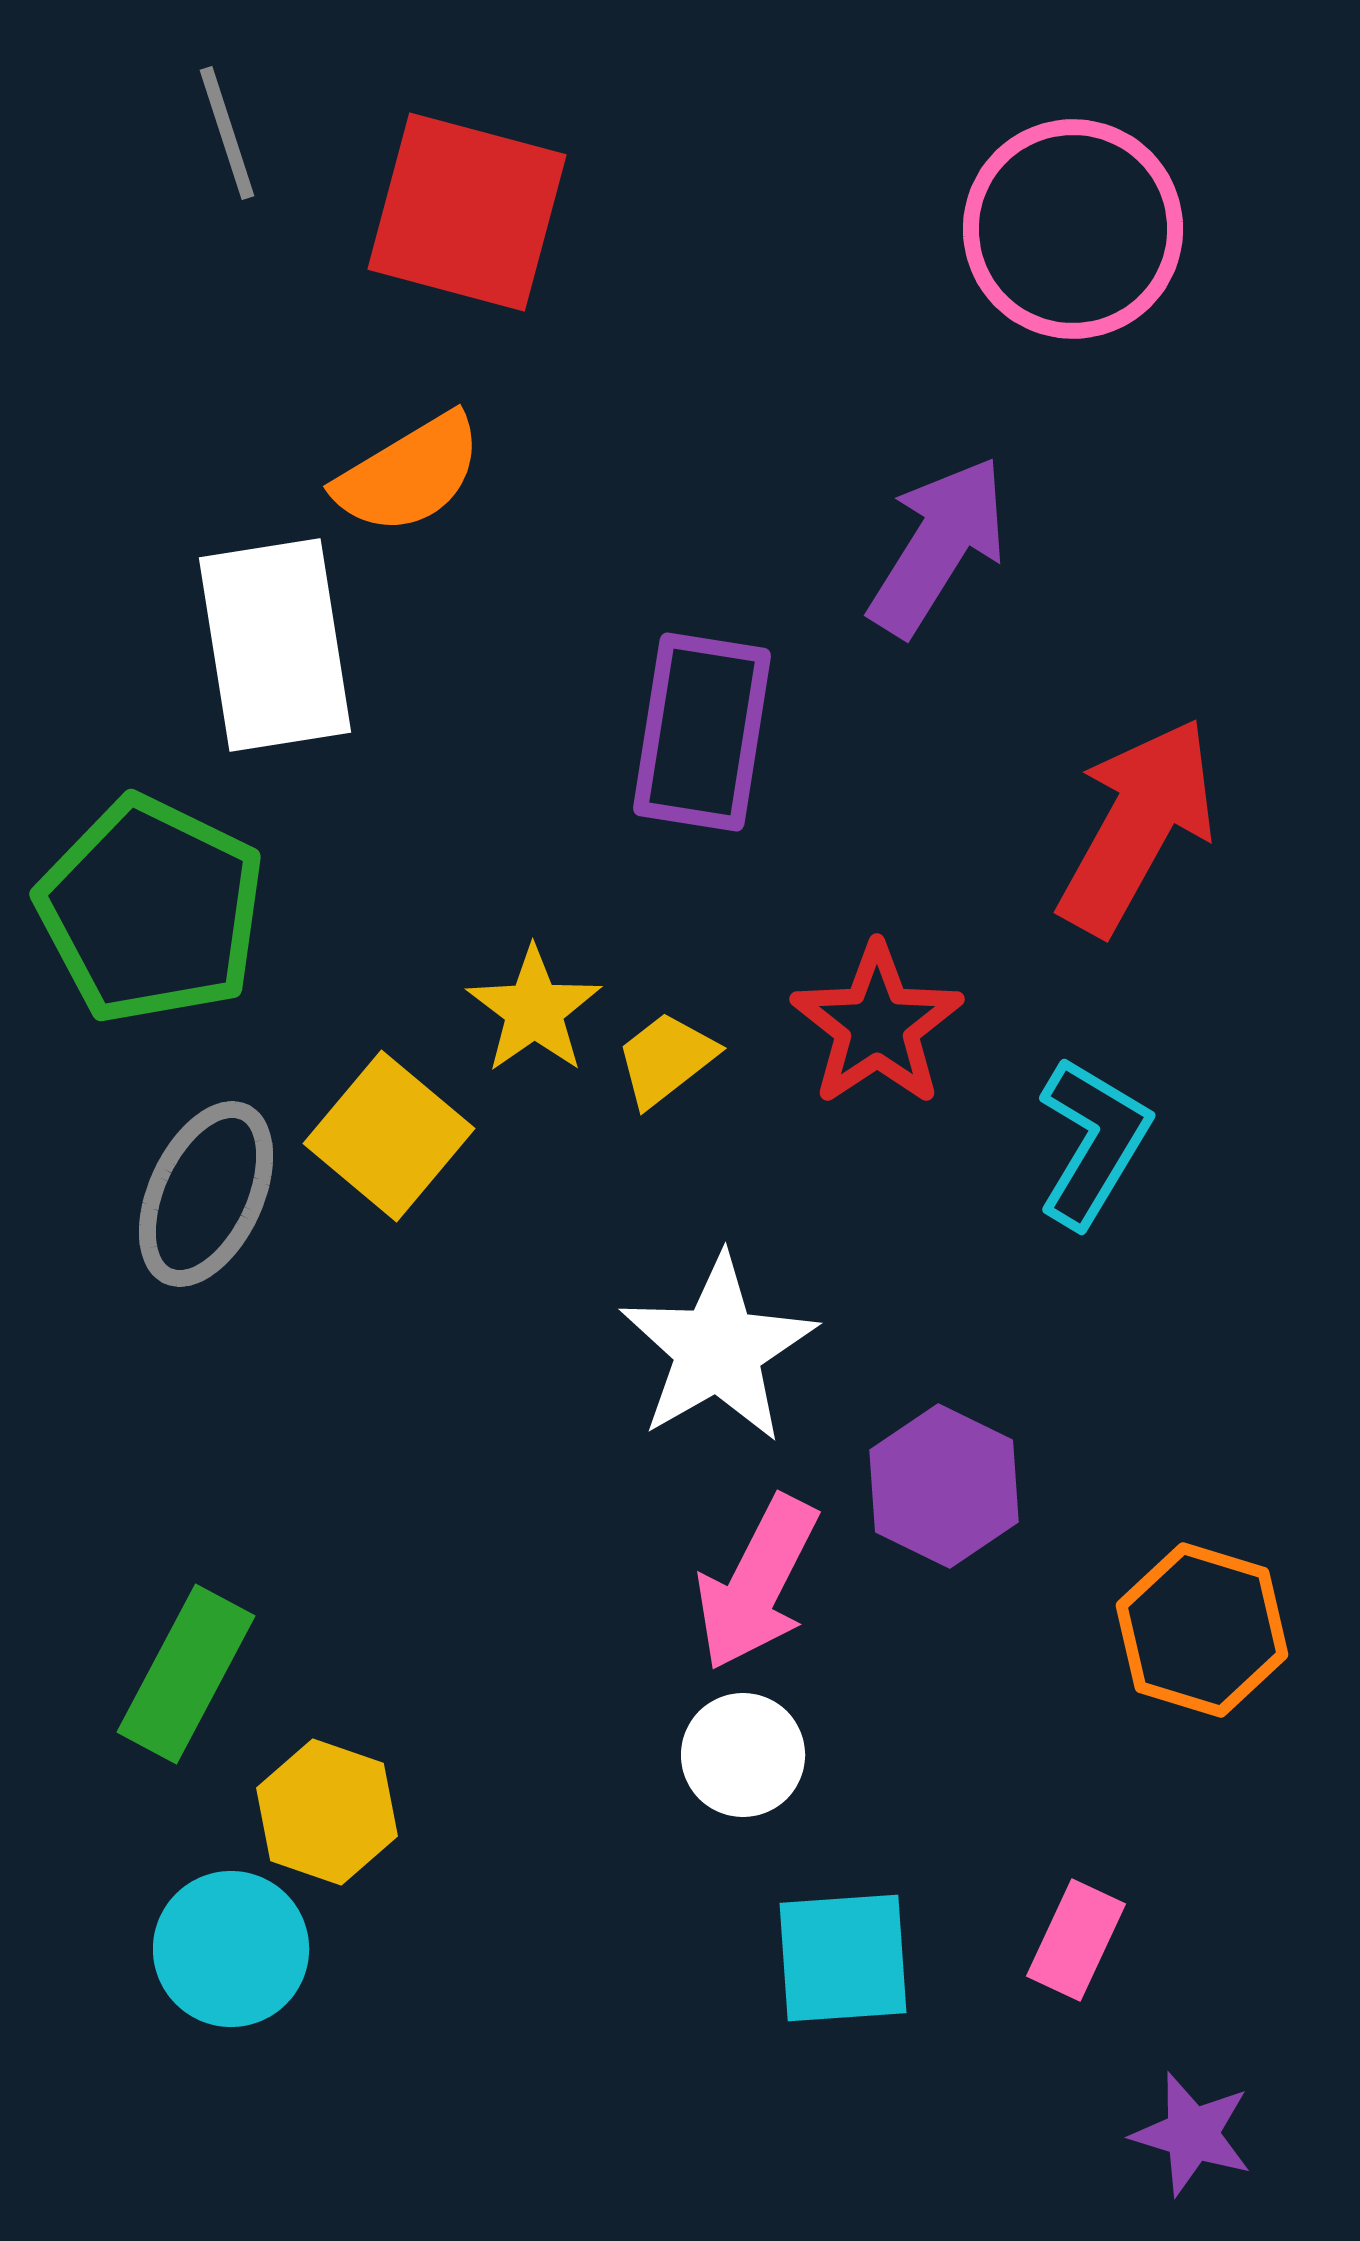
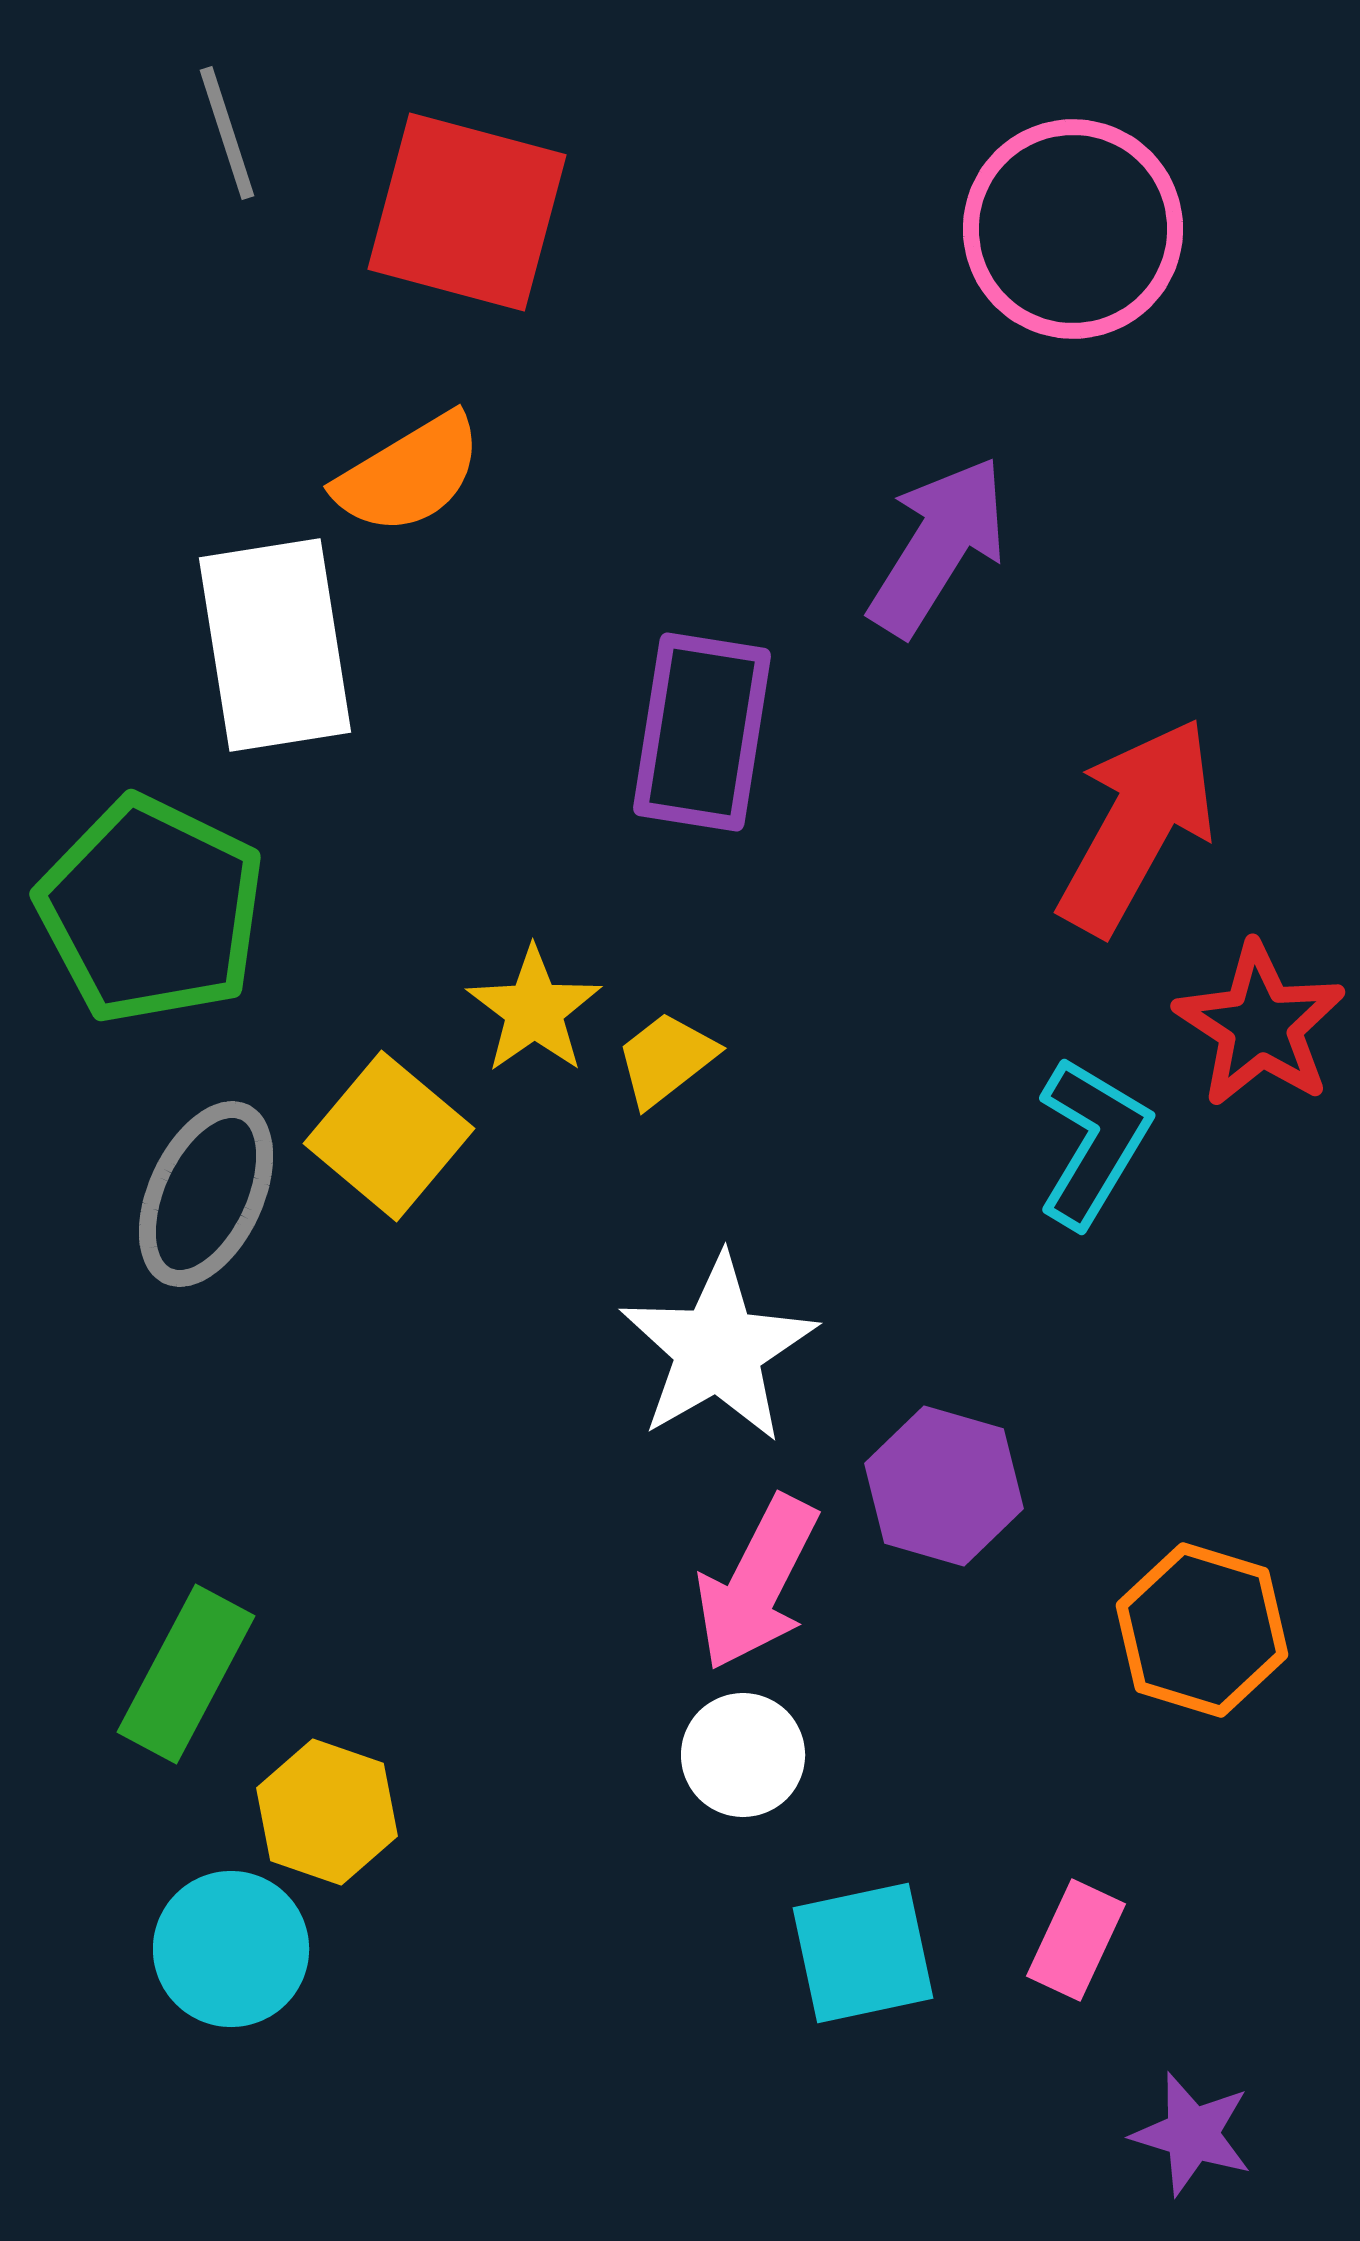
red star: moved 383 px right; rotated 5 degrees counterclockwise
purple hexagon: rotated 10 degrees counterclockwise
cyan square: moved 20 px right, 5 px up; rotated 8 degrees counterclockwise
